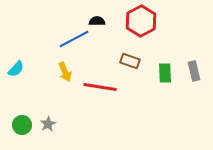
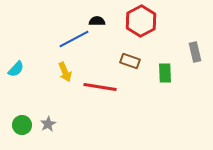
gray rectangle: moved 1 px right, 19 px up
